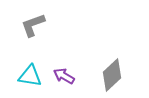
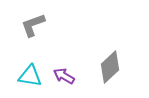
gray diamond: moved 2 px left, 8 px up
